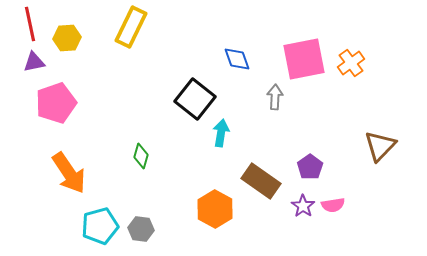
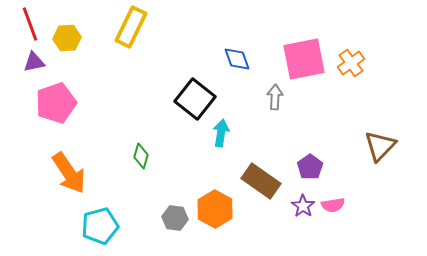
red line: rotated 8 degrees counterclockwise
gray hexagon: moved 34 px right, 11 px up
